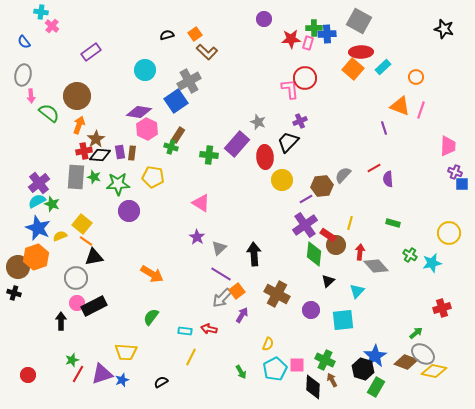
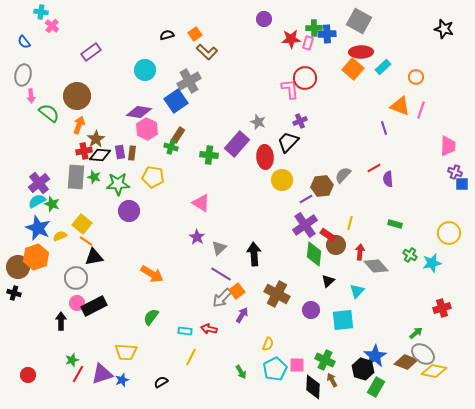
green rectangle at (393, 223): moved 2 px right, 1 px down
